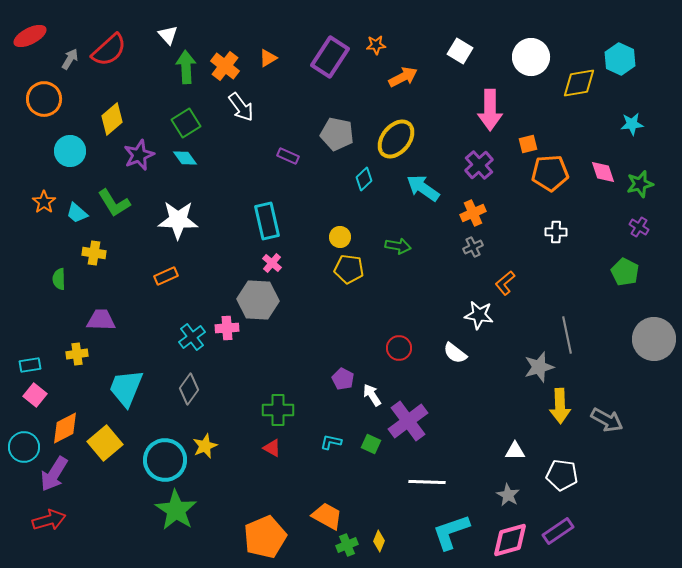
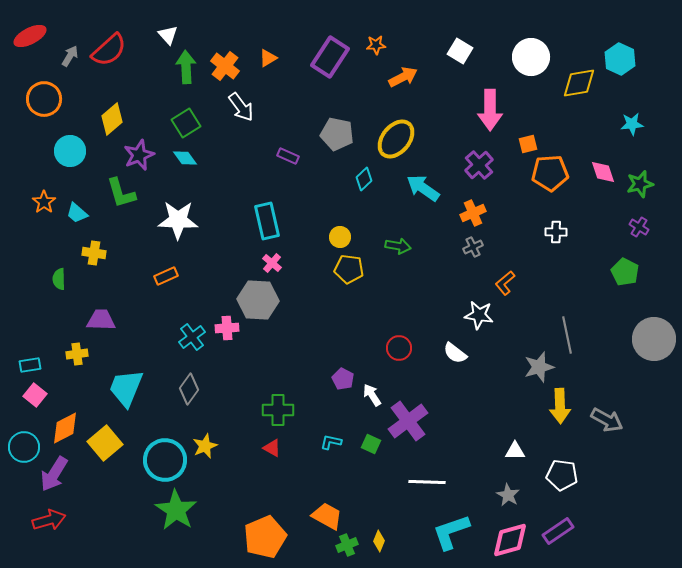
gray arrow at (70, 59): moved 3 px up
green L-shape at (114, 203): moved 7 px right, 10 px up; rotated 16 degrees clockwise
